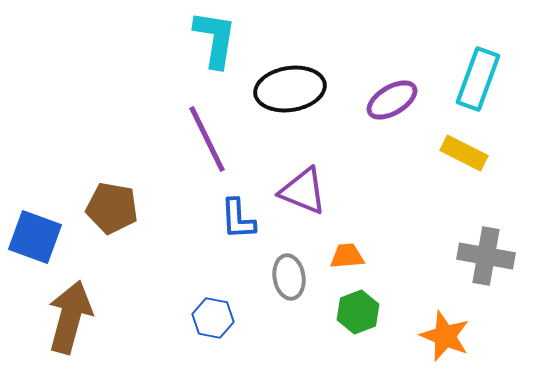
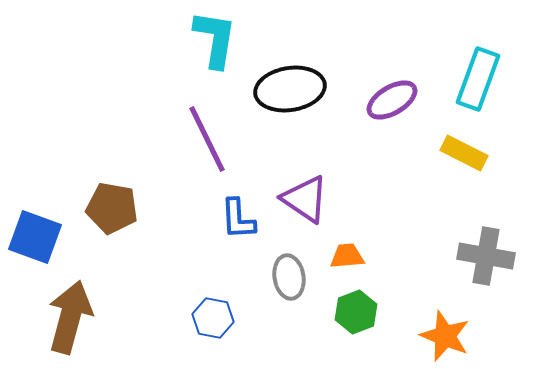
purple triangle: moved 2 px right, 8 px down; rotated 12 degrees clockwise
green hexagon: moved 2 px left
